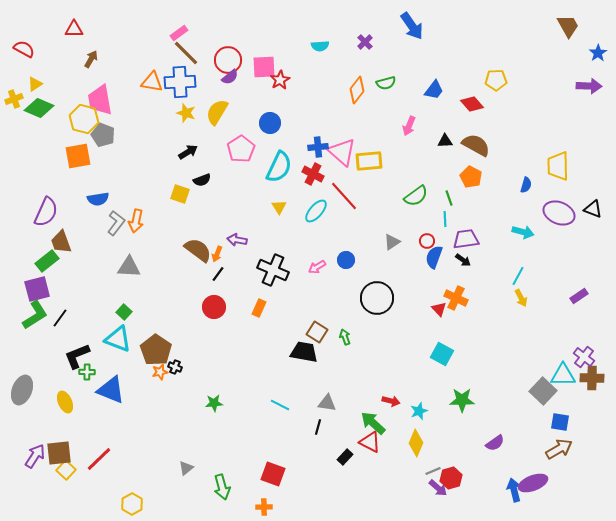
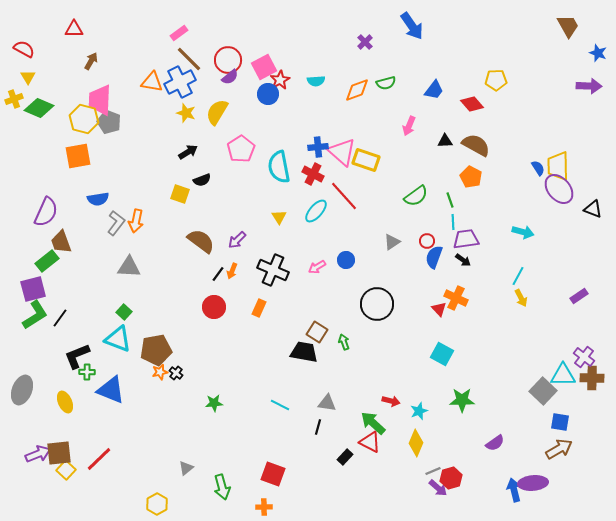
cyan semicircle at (320, 46): moved 4 px left, 35 px down
brown line at (186, 53): moved 3 px right, 6 px down
blue star at (598, 53): rotated 18 degrees counterclockwise
brown arrow at (91, 59): moved 2 px down
pink square at (264, 67): rotated 25 degrees counterclockwise
blue cross at (180, 82): rotated 24 degrees counterclockwise
yellow triangle at (35, 84): moved 7 px left, 7 px up; rotated 28 degrees counterclockwise
orange diamond at (357, 90): rotated 32 degrees clockwise
pink trapezoid at (100, 100): rotated 12 degrees clockwise
blue circle at (270, 123): moved 2 px left, 29 px up
gray pentagon at (103, 135): moved 6 px right, 13 px up
yellow rectangle at (369, 161): moved 3 px left, 1 px up; rotated 24 degrees clockwise
cyan semicircle at (279, 167): rotated 144 degrees clockwise
blue semicircle at (526, 185): moved 12 px right, 17 px up; rotated 49 degrees counterclockwise
green line at (449, 198): moved 1 px right, 2 px down
yellow triangle at (279, 207): moved 10 px down
purple ellipse at (559, 213): moved 24 px up; rotated 28 degrees clockwise
cyan line at (445, 219): moved 8 px right, 3 px down
purple arrow at (237, 240): rotated 54 degrees counterclockwise
brown semicircle at (198, 250): moved 3 px right, 9 px up
orange arrow at (217, 254): moved 15 px right, 17 px down
purple square at (37, 289): moved 4 px left
black circle at (377, 298): moved 6 px down
green arrow at (345, 337): moved 1 px left, 5 px down
brown pentagon at (156, 350): rotated 28 degrees clockwise
black cross at (175, 367): moved 1 px right, 6 px down; rotated 16 degrees clockwise
purple arrow at (35, 456): moved 3 px right, 2 px up; rotated 35 degrees clockwise
purple ellipse at (533, 483): rotated 16 degrees clockwise
yellow hexagon at (132, 504): moved 25 px right
